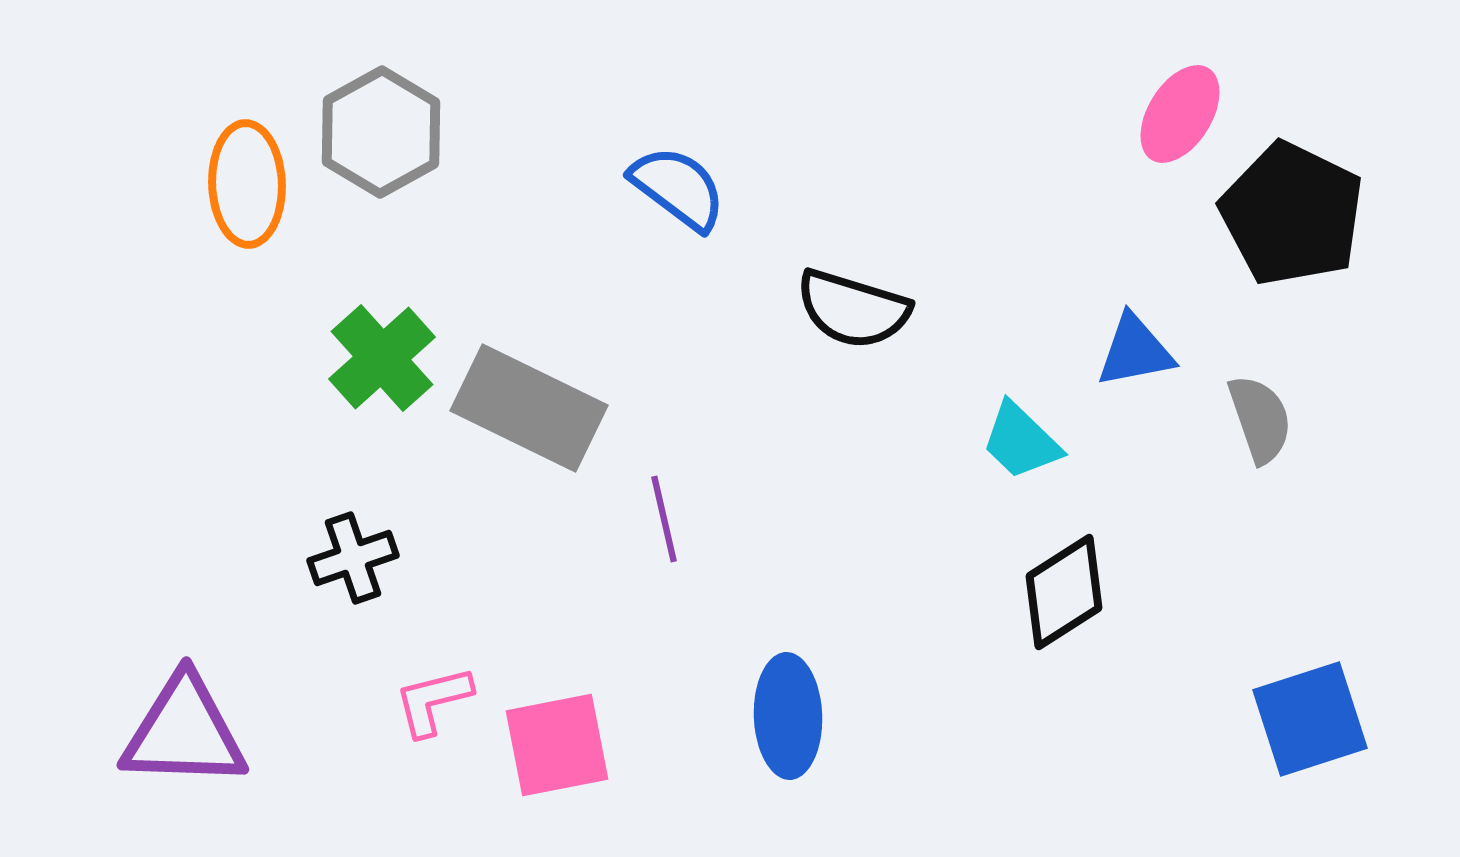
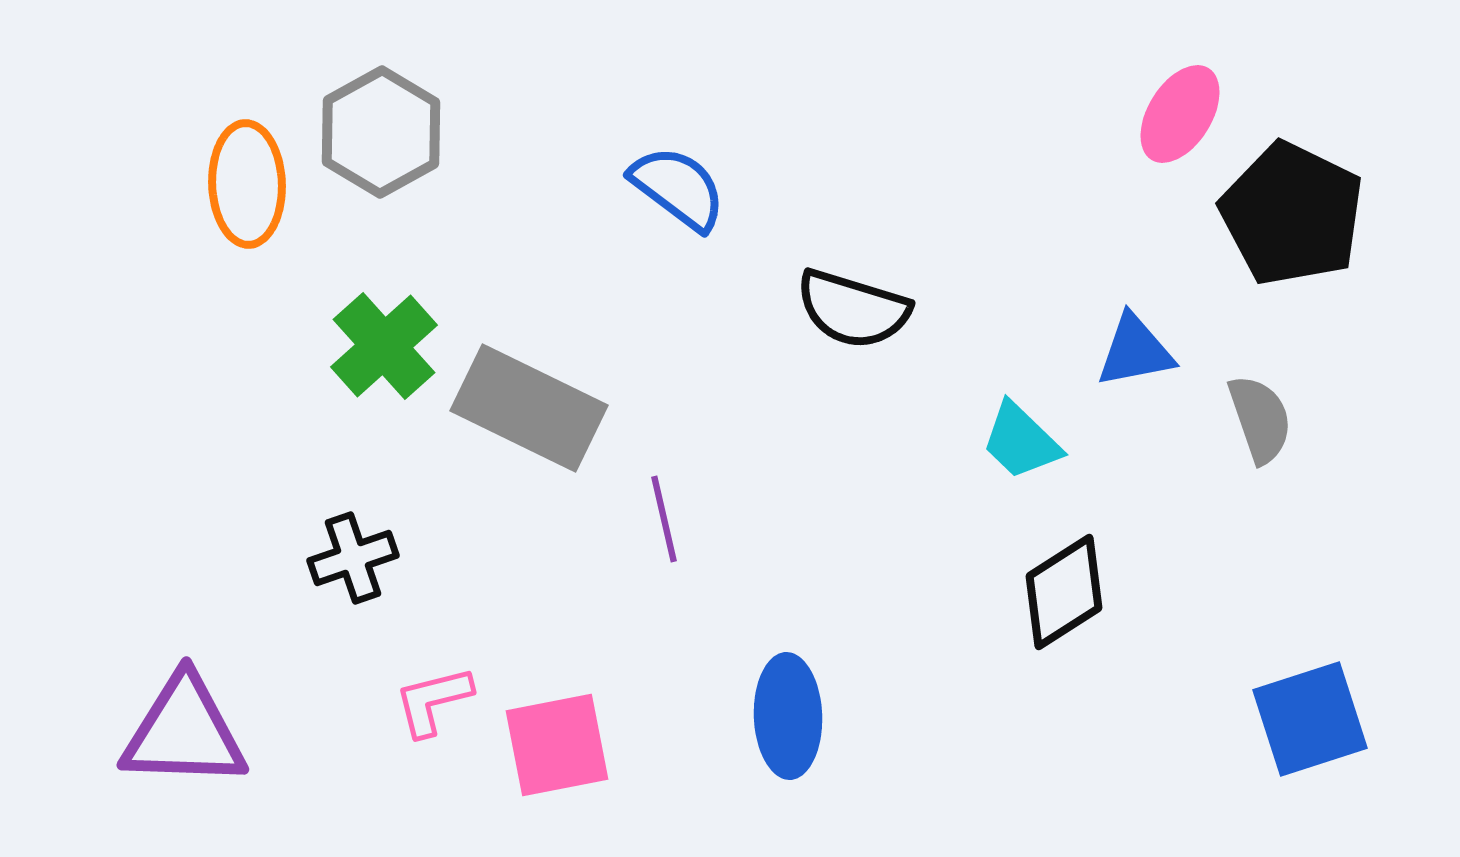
green cross: moved 2 px right, 12 px up
